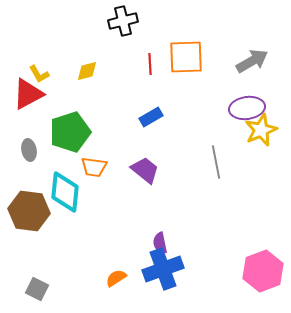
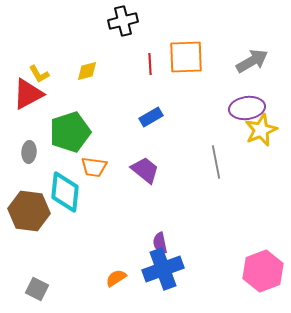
gray ellipse: moved 2 px down; rotated 15 degrees clockwise
